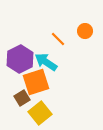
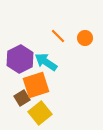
orange circle: moved 7 px down
orange line: moved 3 px up
orange square: moved 3 px down
